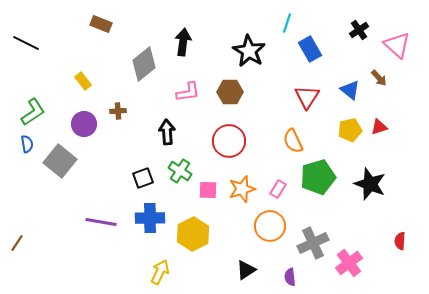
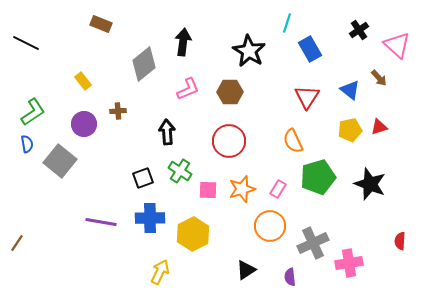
pink L-shape at (188, 92): moved 3 px up; rotated 15 degrees counterclockwise
pink cross at (349, 263): rotated 28 degrees clockwise
